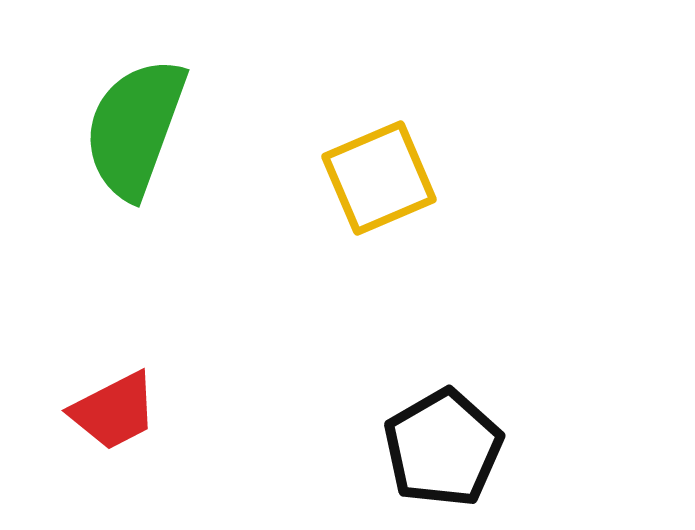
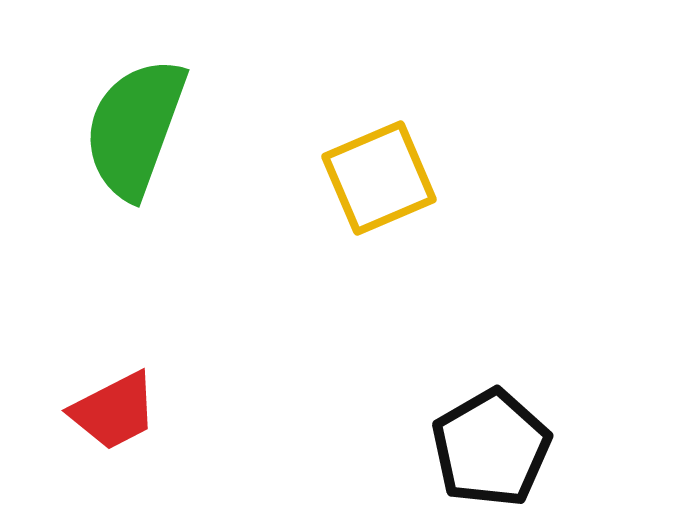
black pentagon: moved 48 px right
